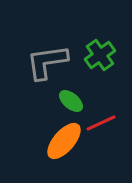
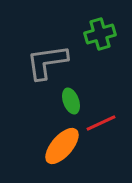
green cross: moved 21 px up; rotated 20 degrees clockwise
green ellipse: rotated 30 degrees clockwise
orange ellipse: moved 2 px left, 5 px down
